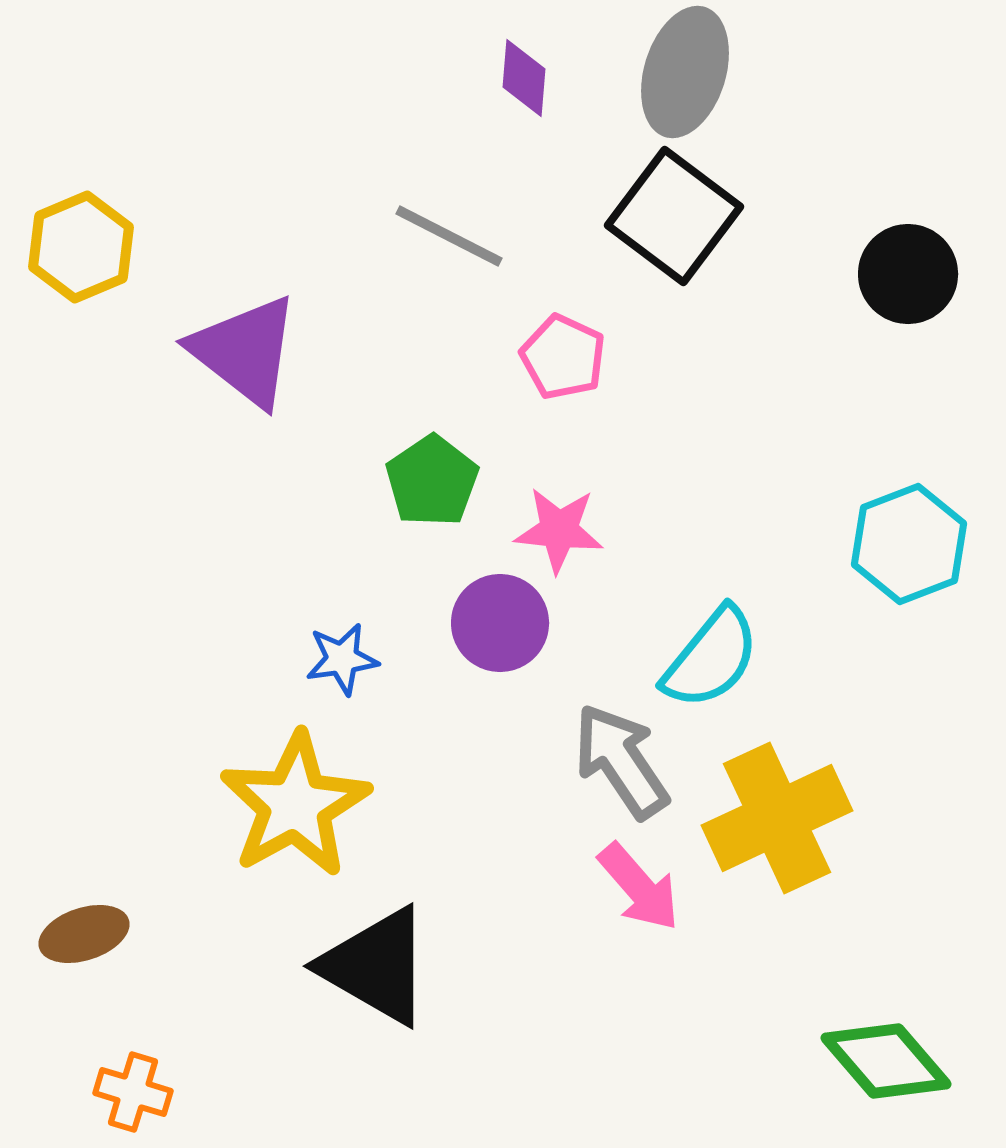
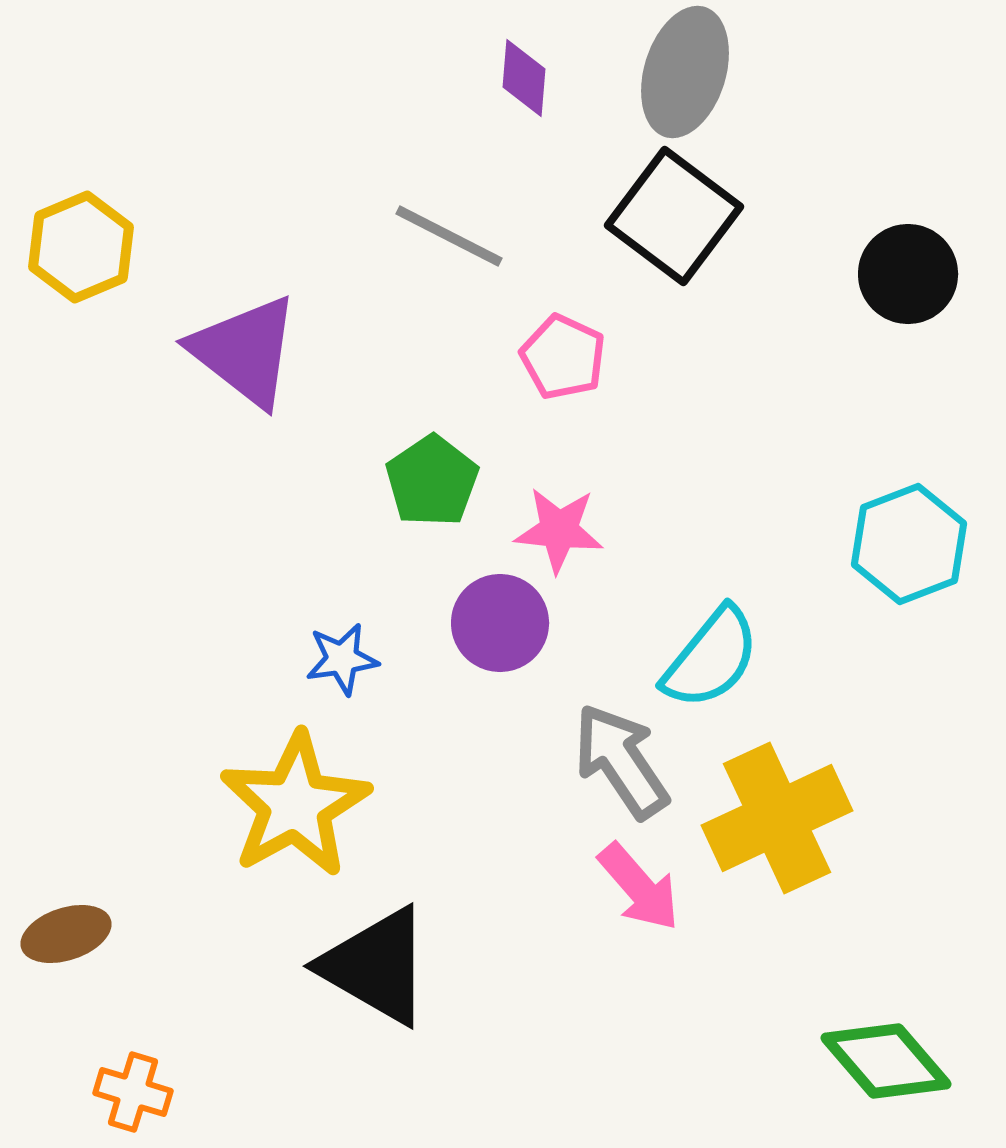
brown ellipse: moved 18 px left
